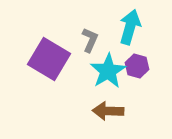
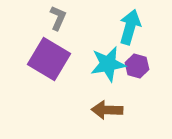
gray L-shape: moved 32 px left, 22 px up
cyan star: moved 7 px up; rotated 21 degrees clockwise
brown arrow: moved 1 px left, 1 px up
